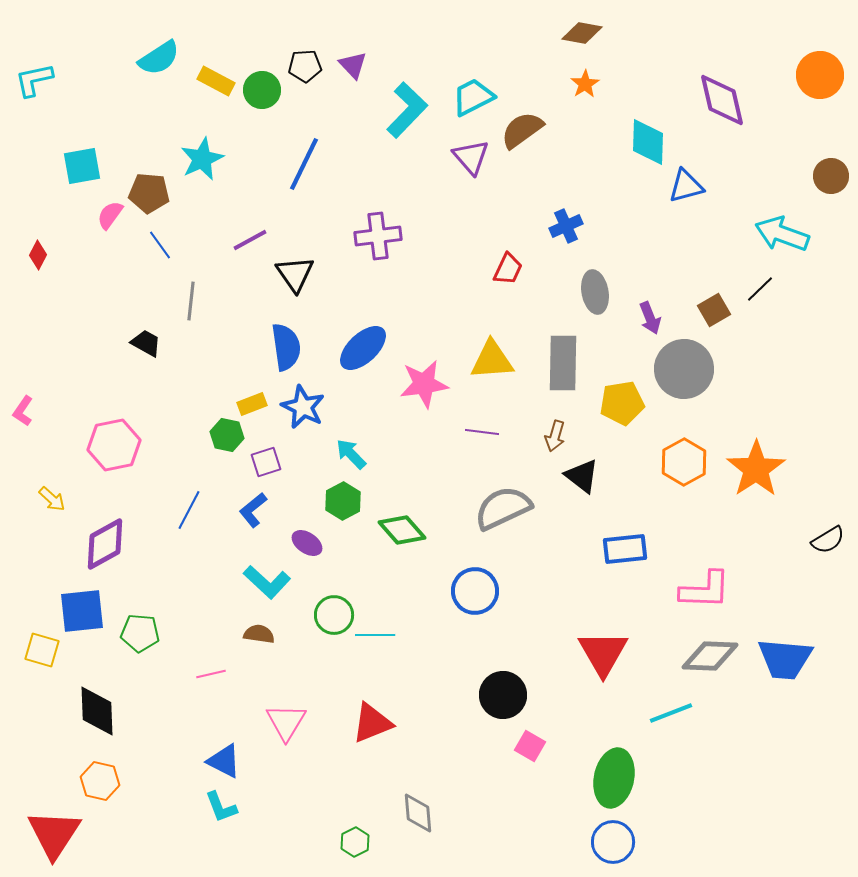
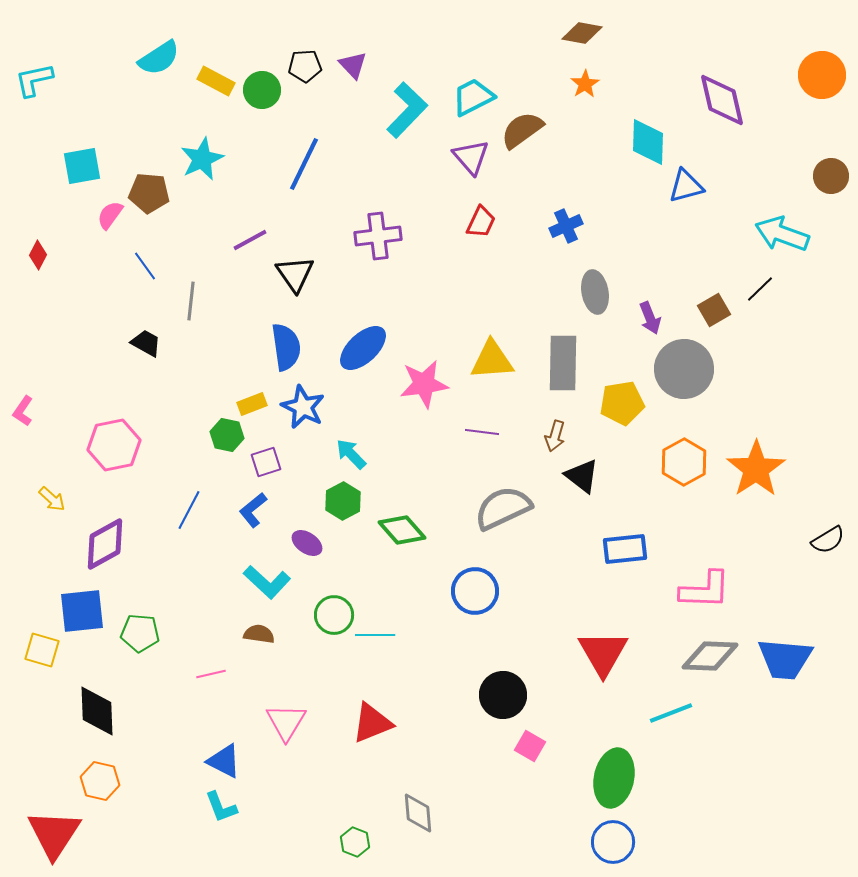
orange circle at (820, 75): moved 2 px right
blue line at (160, 245): moved 15 px left, 21 px down
red trapezoid at (508, 269): moved 27 px left, 47 px up
green hexagon at (355, 842): rotated 12 degrees counterclockwise
